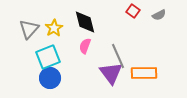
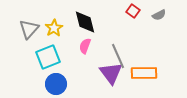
blue circle: moved 6 px right, 6 px down
